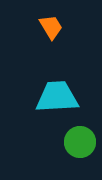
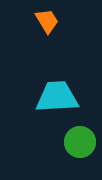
orange trapezoid: moved 4 px left, 6 px up
